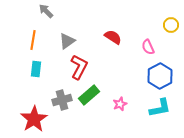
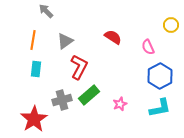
gray triangle: moved 2 px left
